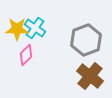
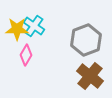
cyan cross: moved 1 px left, 2 px up
pink diamond: rotated 15 degrees counterclockwise
